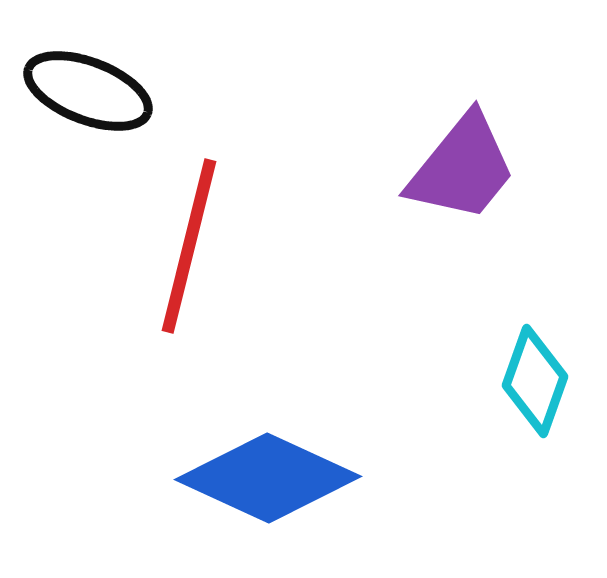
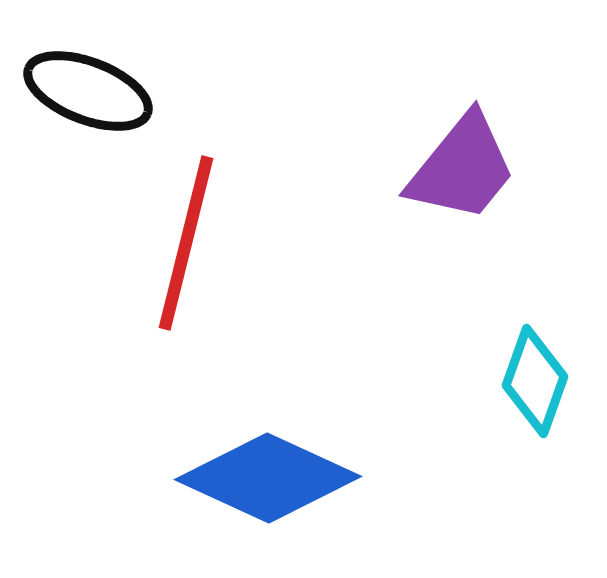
red line: moved 3 px left, 3 px up
